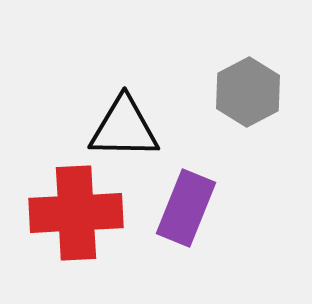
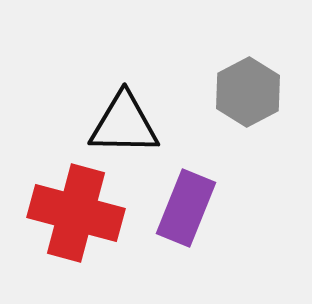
black triangle: moved 4 px up
red cross: rotated 18 degrees clockwise
